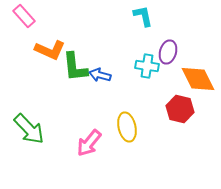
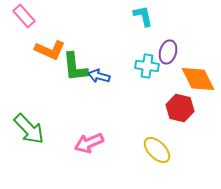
blue arrow: moved 1 px left, 1 px down
red hexagon: moved 1 px up
yellow ellipse: moved 30 px right, 23 px down; rotated 32 degrees counterclockwise
pink arrow: rotated 28 degrees clockwise
